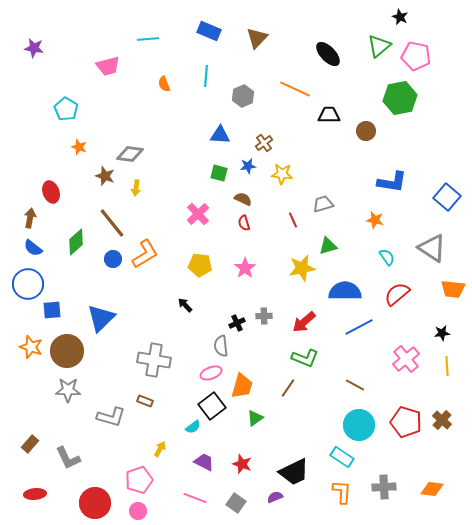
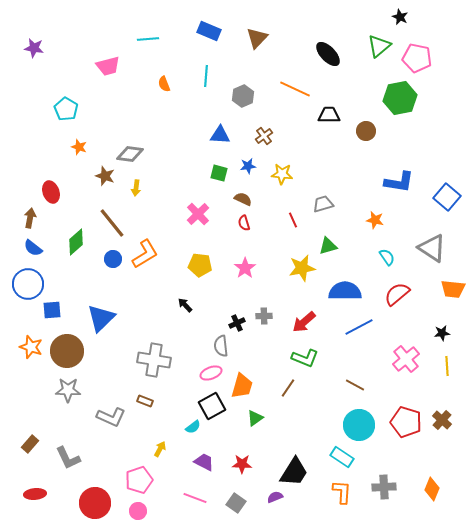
pink pentagon at (416, 56): moved 1 px right, 2 px down
brown cross at (264, 143): moved 7 px up
blue L-shape at (392, 182): moved 7 px right
black square at (212, 406): rotated 8 degrees clockwise
gray L-shape at (111, 417): rotated 8 degrees clockwise
red star at (242, 464): rotated 18 degrees counterclockwise
black trapezoid at (294, 472): rotated 32 degrees counterclockwise
orange diamond at (432, 489): rotated 75 degrees counterclockwise
